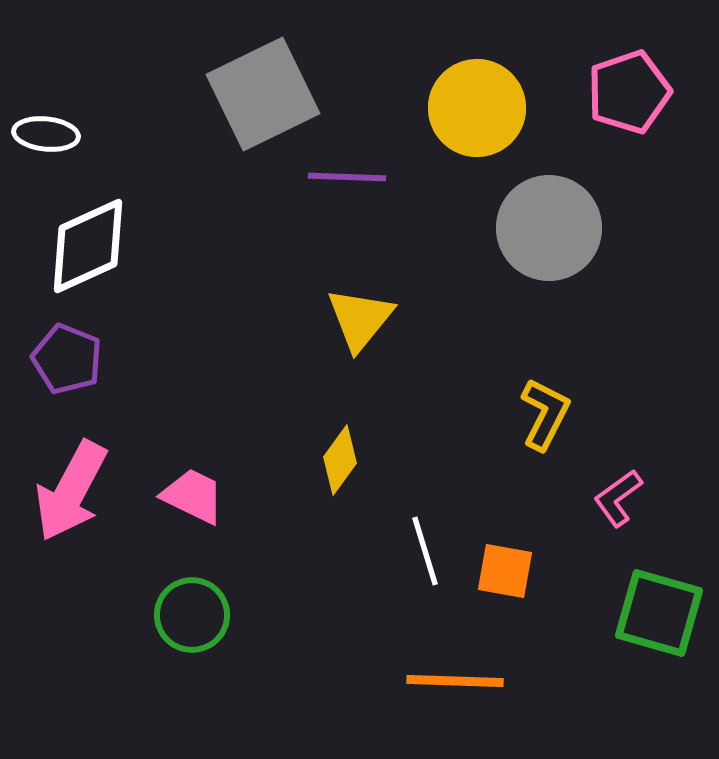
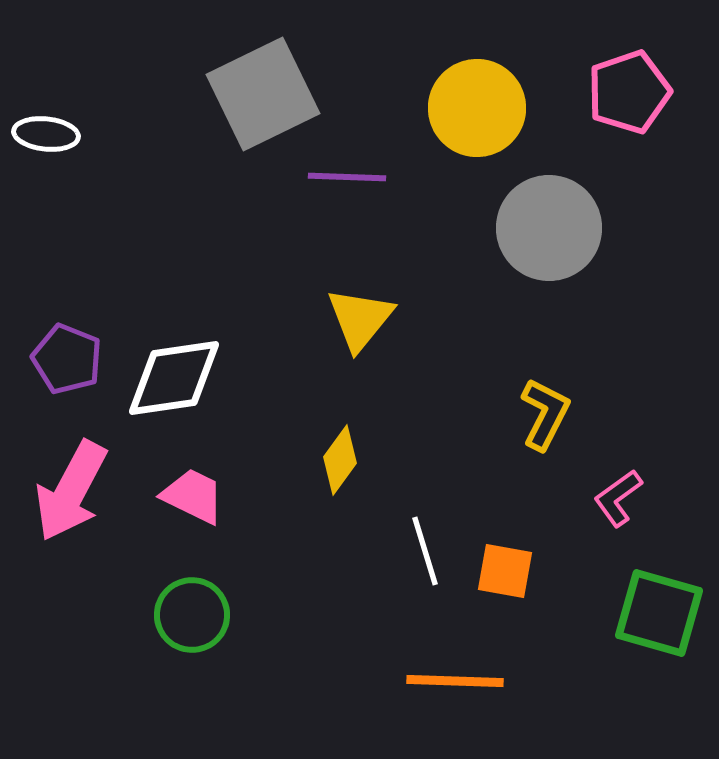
white diamond: moved 86 px right, 132 px down; rotated 16 degrees clockwise
